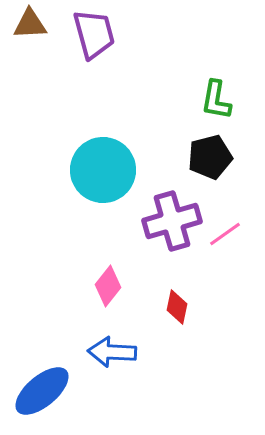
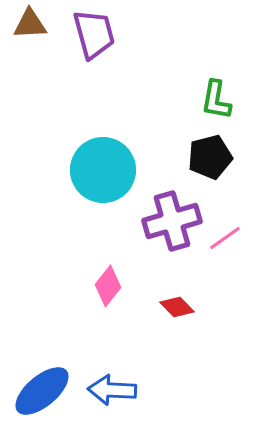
pink line: moved 4 px down
red diamond: rotated 56 degrees counterclockwise
blue arrow: moved 38 px down
